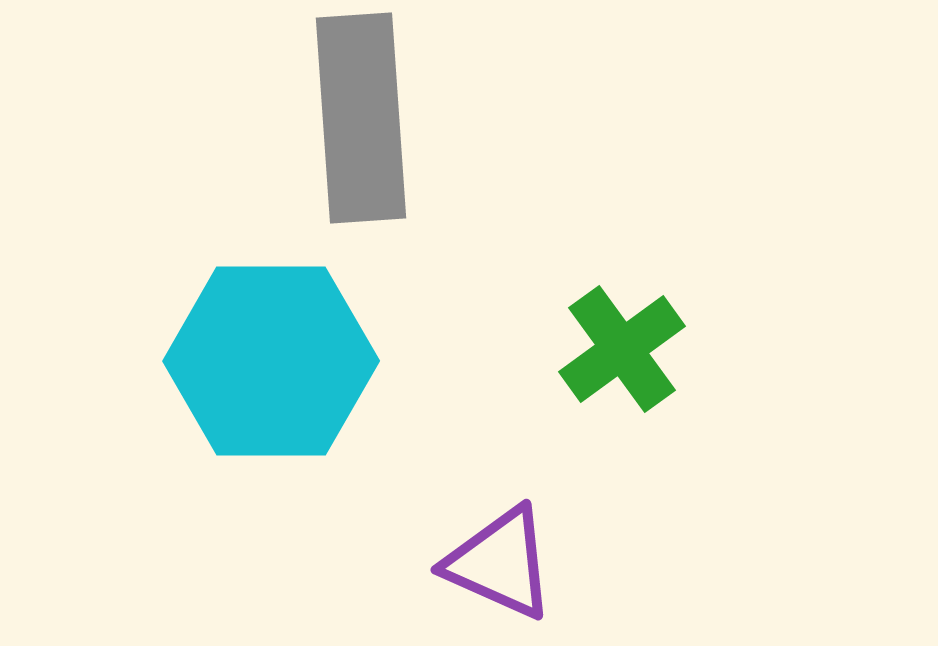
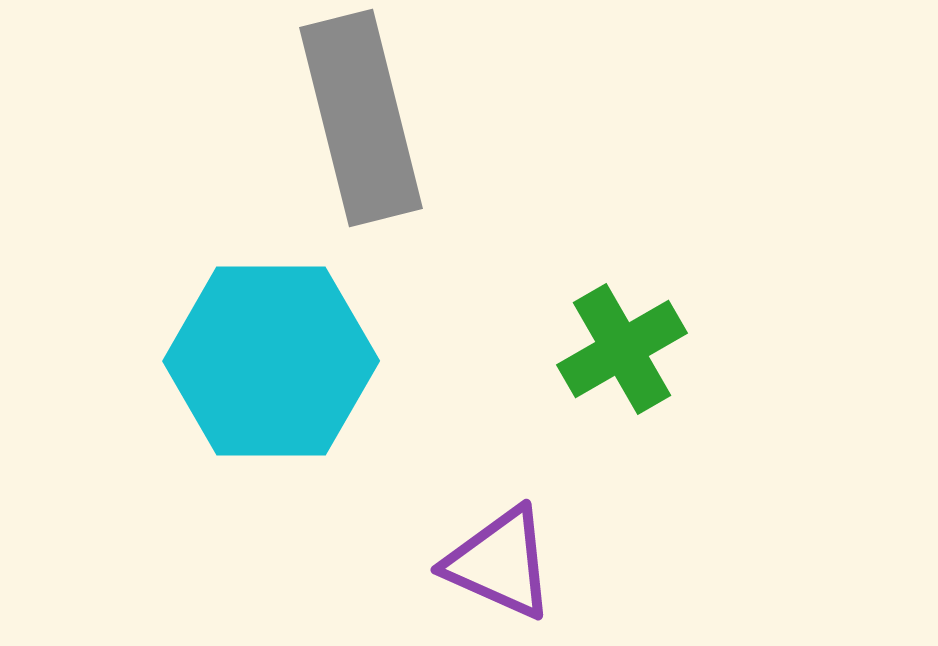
gray rectangle: rotated 10 degrees counterclockwise
green cross: rotated 6 degrees clockwise
